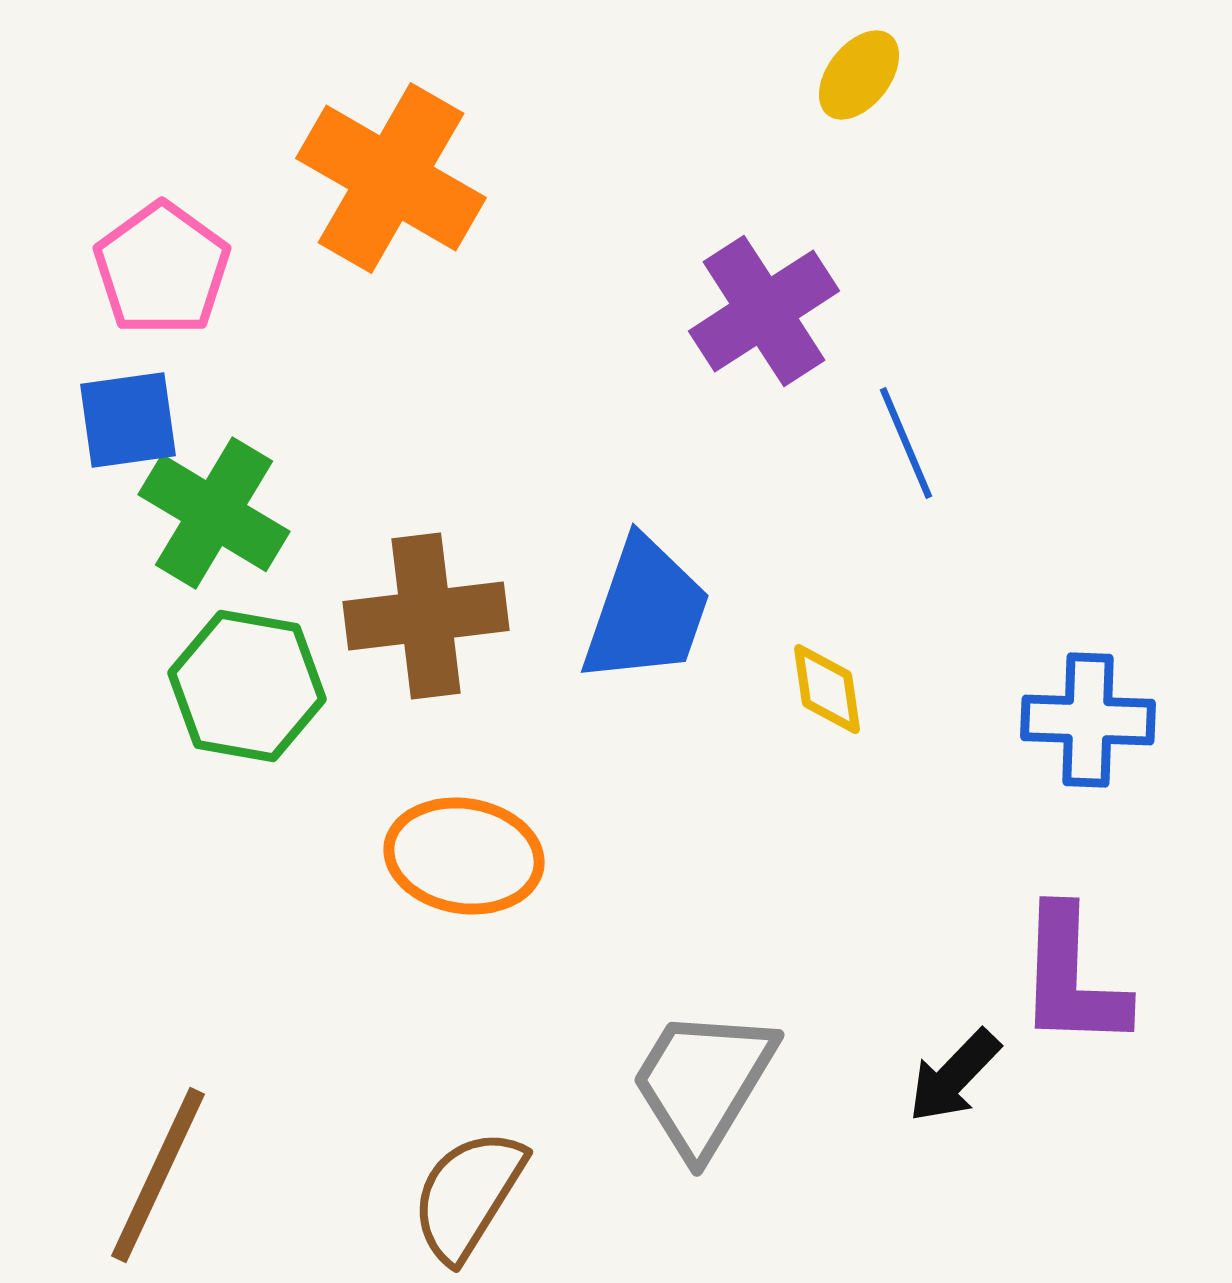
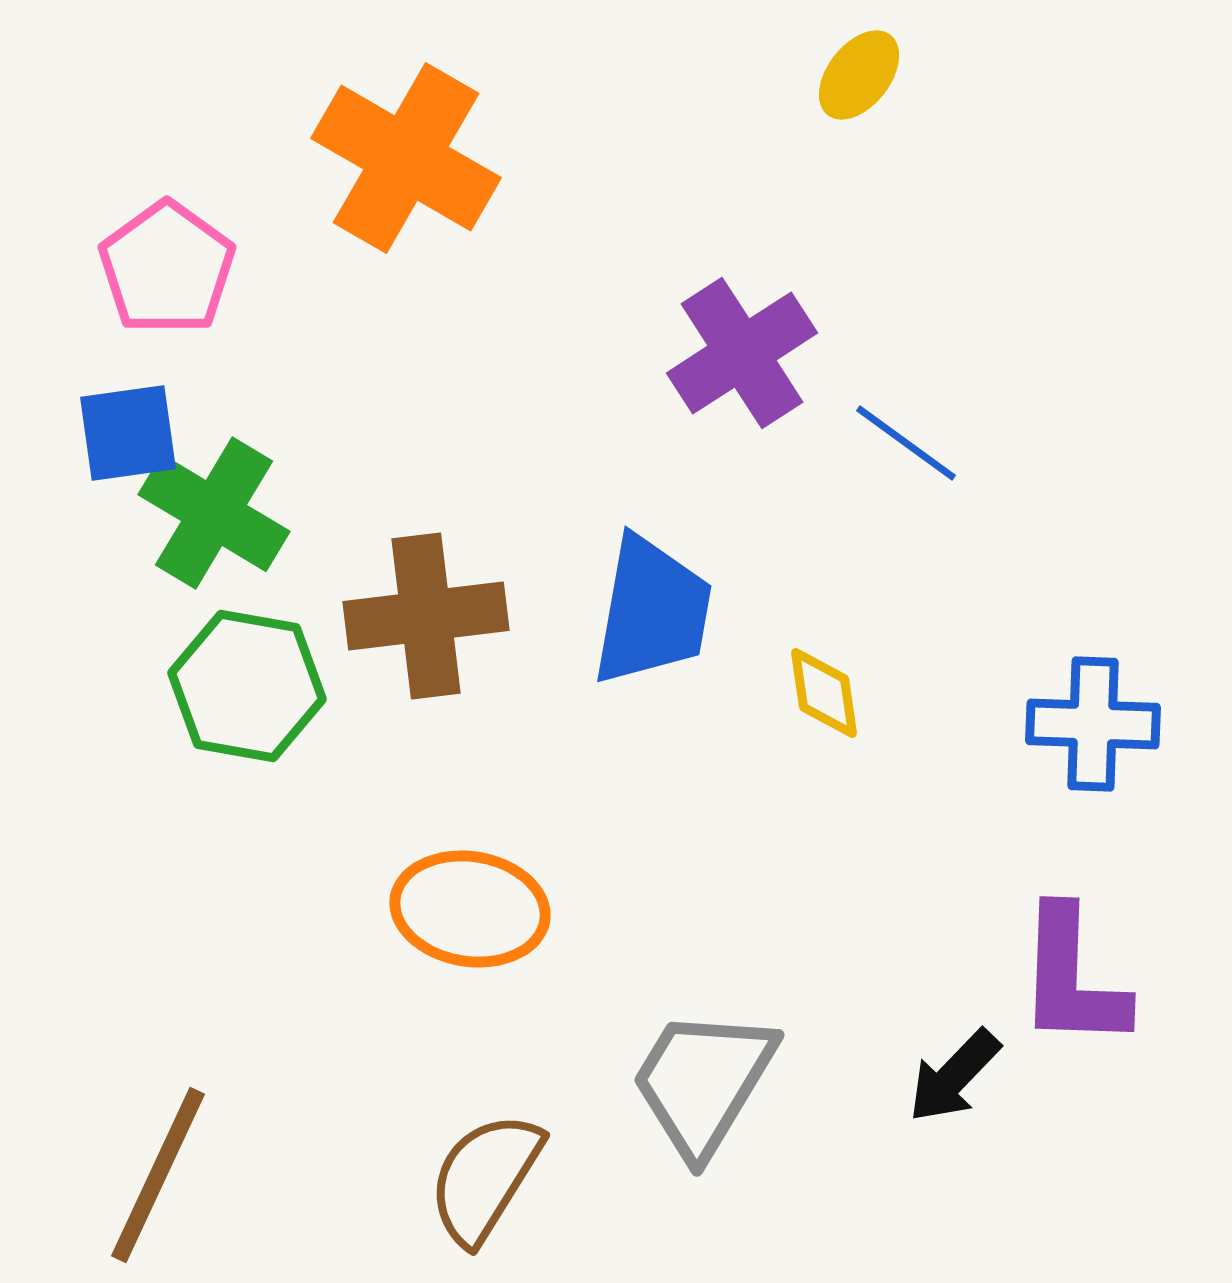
orange cross: moved 15 px right, 20 px up
pink pentagon: moved 5 px right, 1 px up
purple cross: moved 22 px left, 42 px down
blue square: moved 13 px down
blue line: rotated 31 degrees counterclockwise
blue trapezoid: moved 6 px right; rotated 9 degrees counterclockwise
yellow diamond: moved 3 px left, 4 px down
blue cross: moved 5 px right, 4 px down
orange ellipse: moved 6 px right, 53 px down
brown semicircle: moved 17 px right, 17 px up
